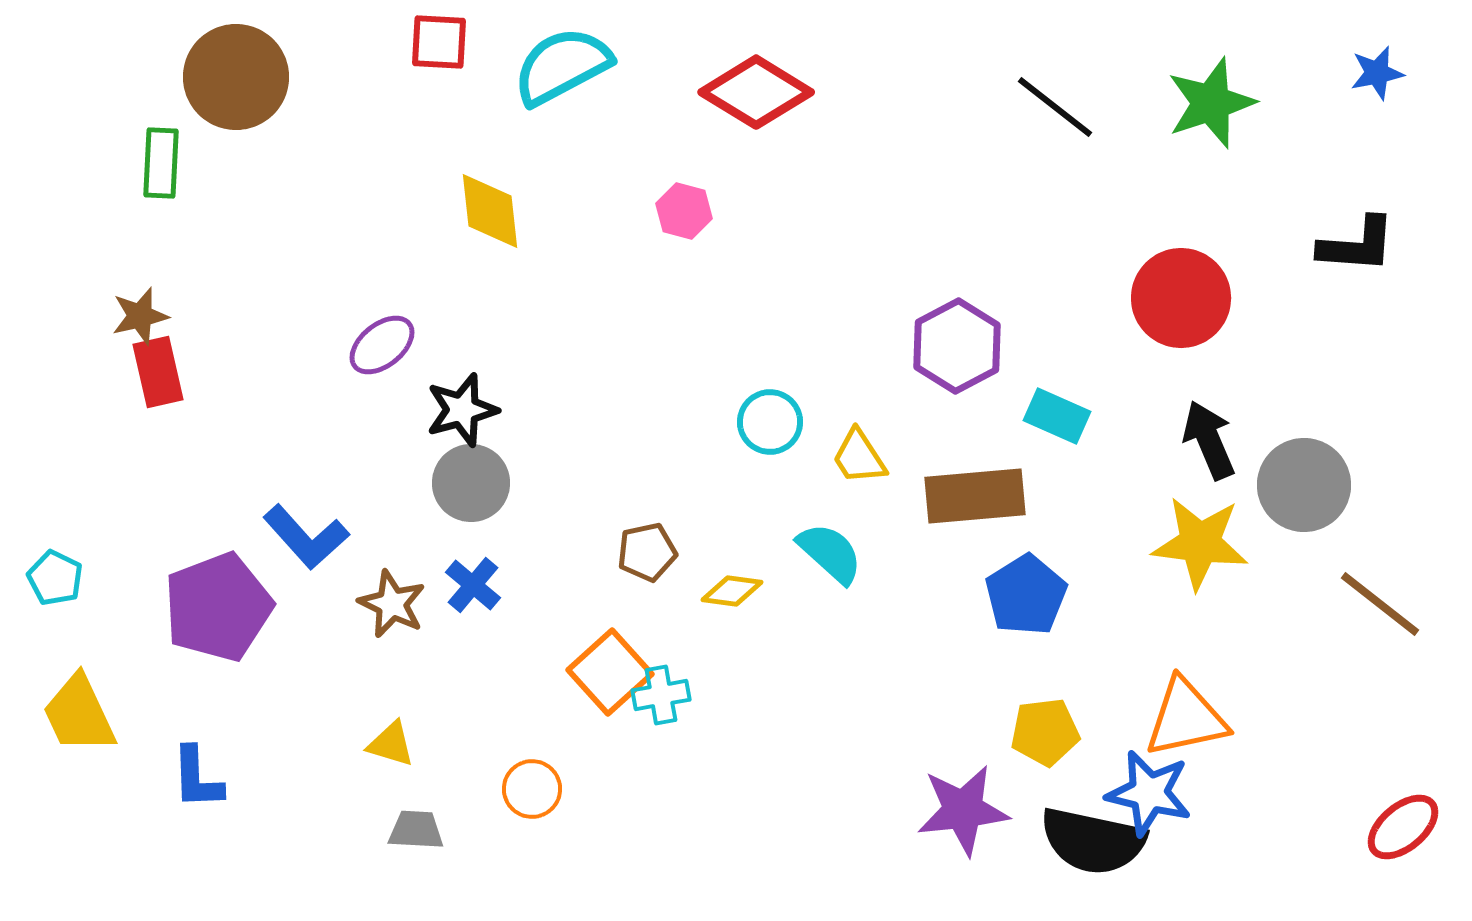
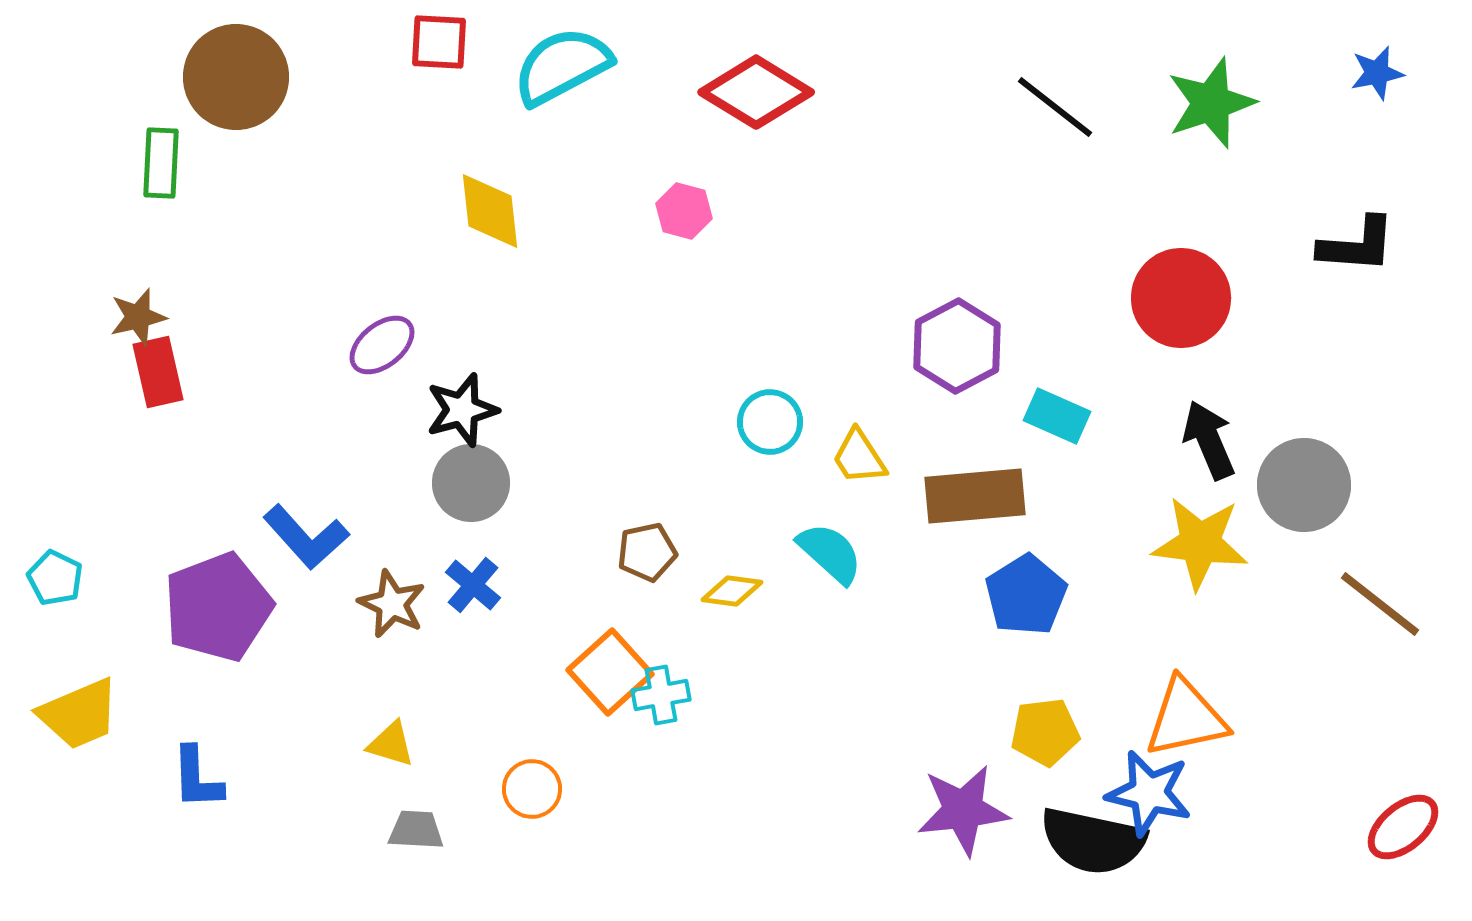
brown star at (140, 316): moved 2 px left, 1 px down
yellow trapezoid at (79, 714): rotated 88 degrees counterclockwise
